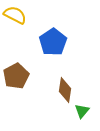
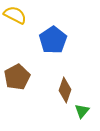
blue pentagon: moved 2 px up
brown pentagon: moved 1 px right, 1 px down
brown diamond: rotated 10 degrees clockwise
